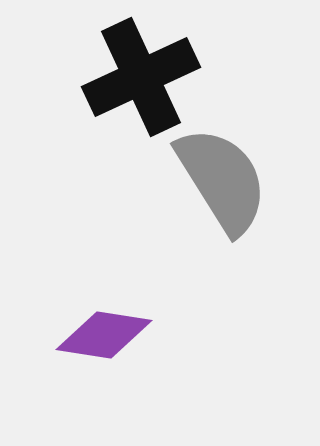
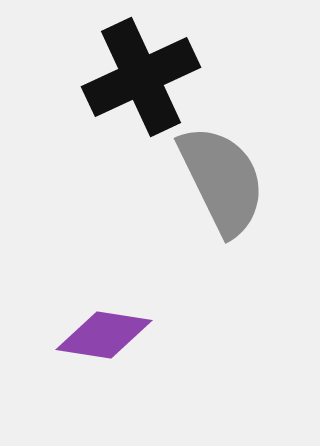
gray semicircle: rotated 6 degrees clockwise
